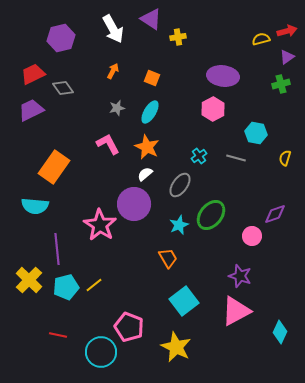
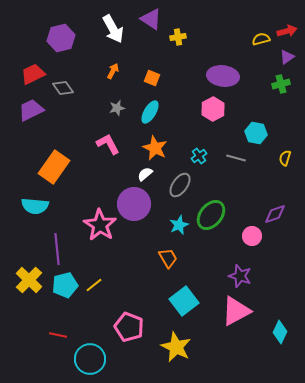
orange star at (147, 147): moved 8 px right, 1 px down
cyan pentagon at (66, 287): moved 1 px left, 2 px up
cyan circle at (101, 352): moved 11 px left, 7 px down
